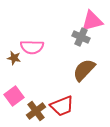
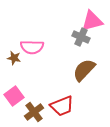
brown cross: moved 2 px left, 1 px down
